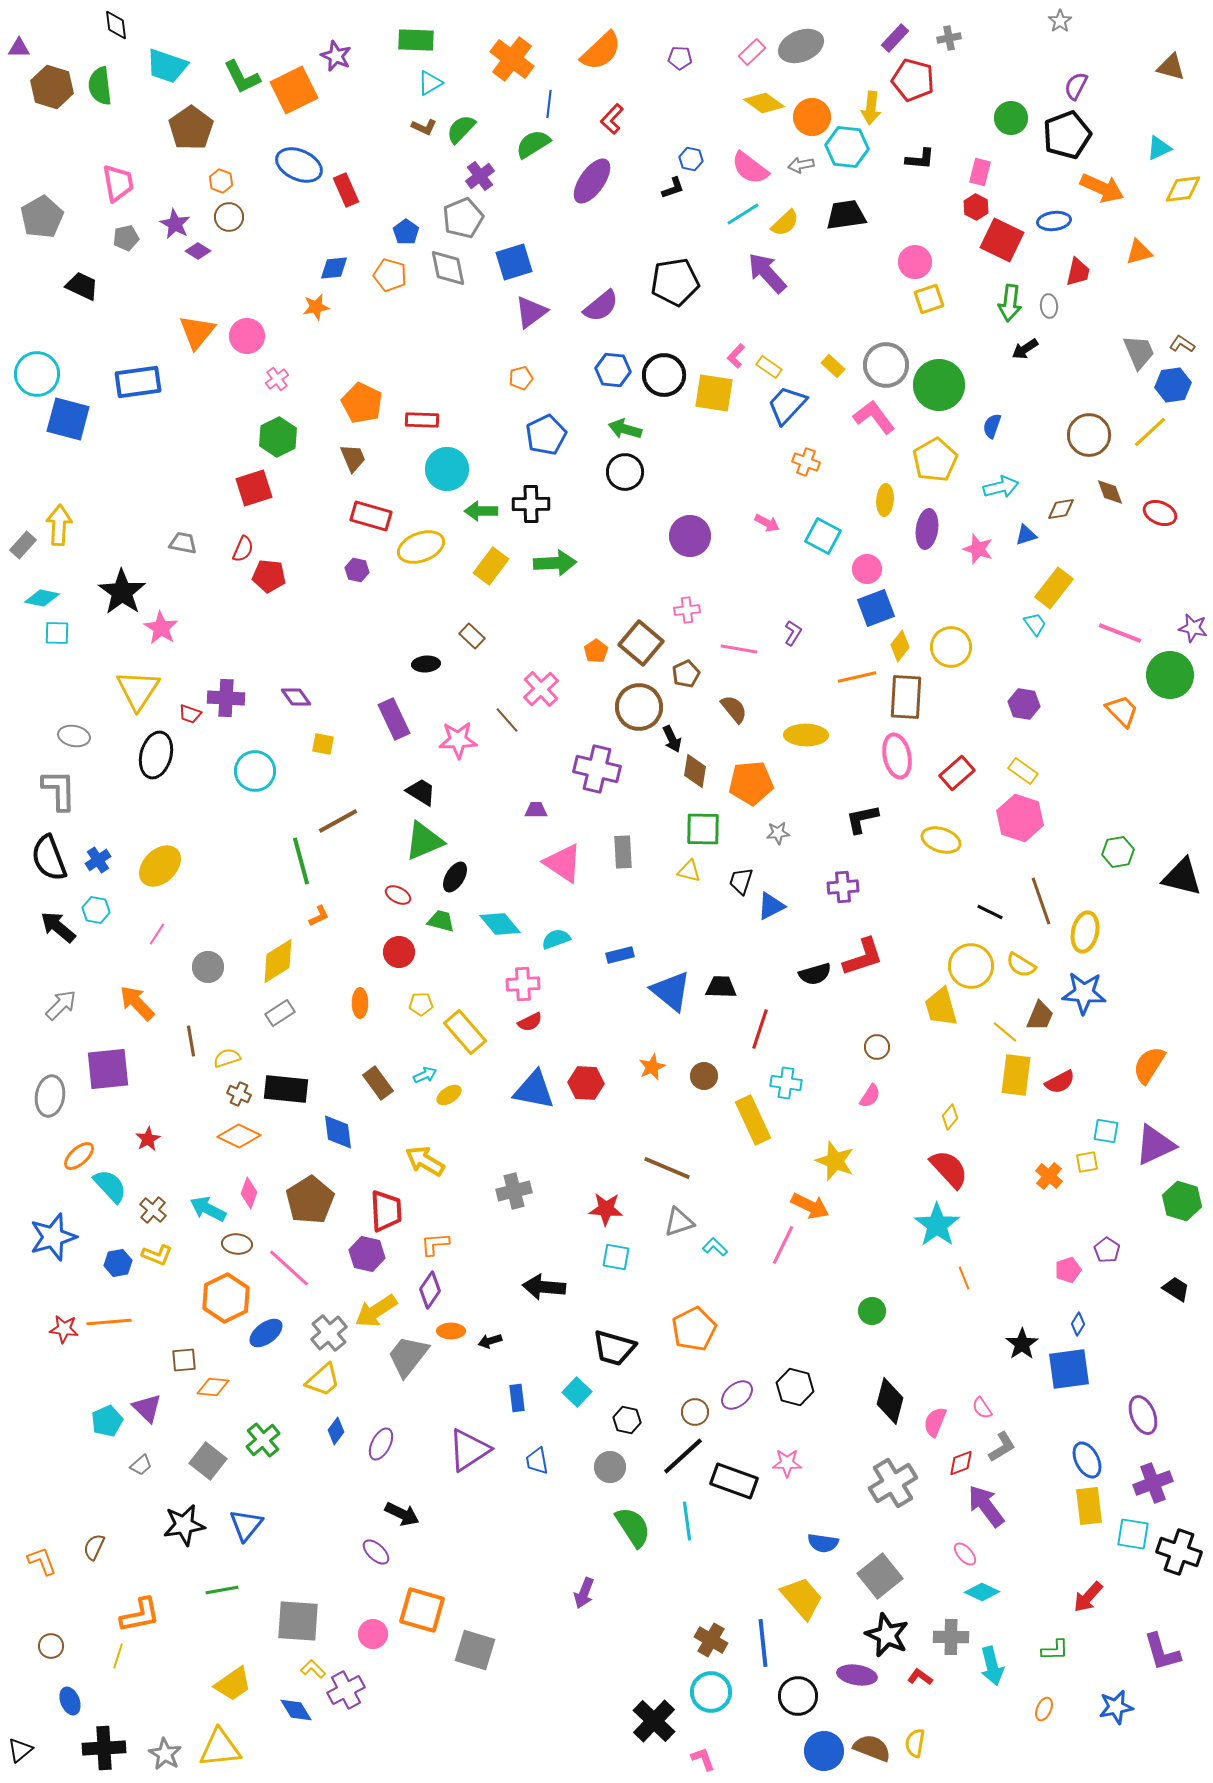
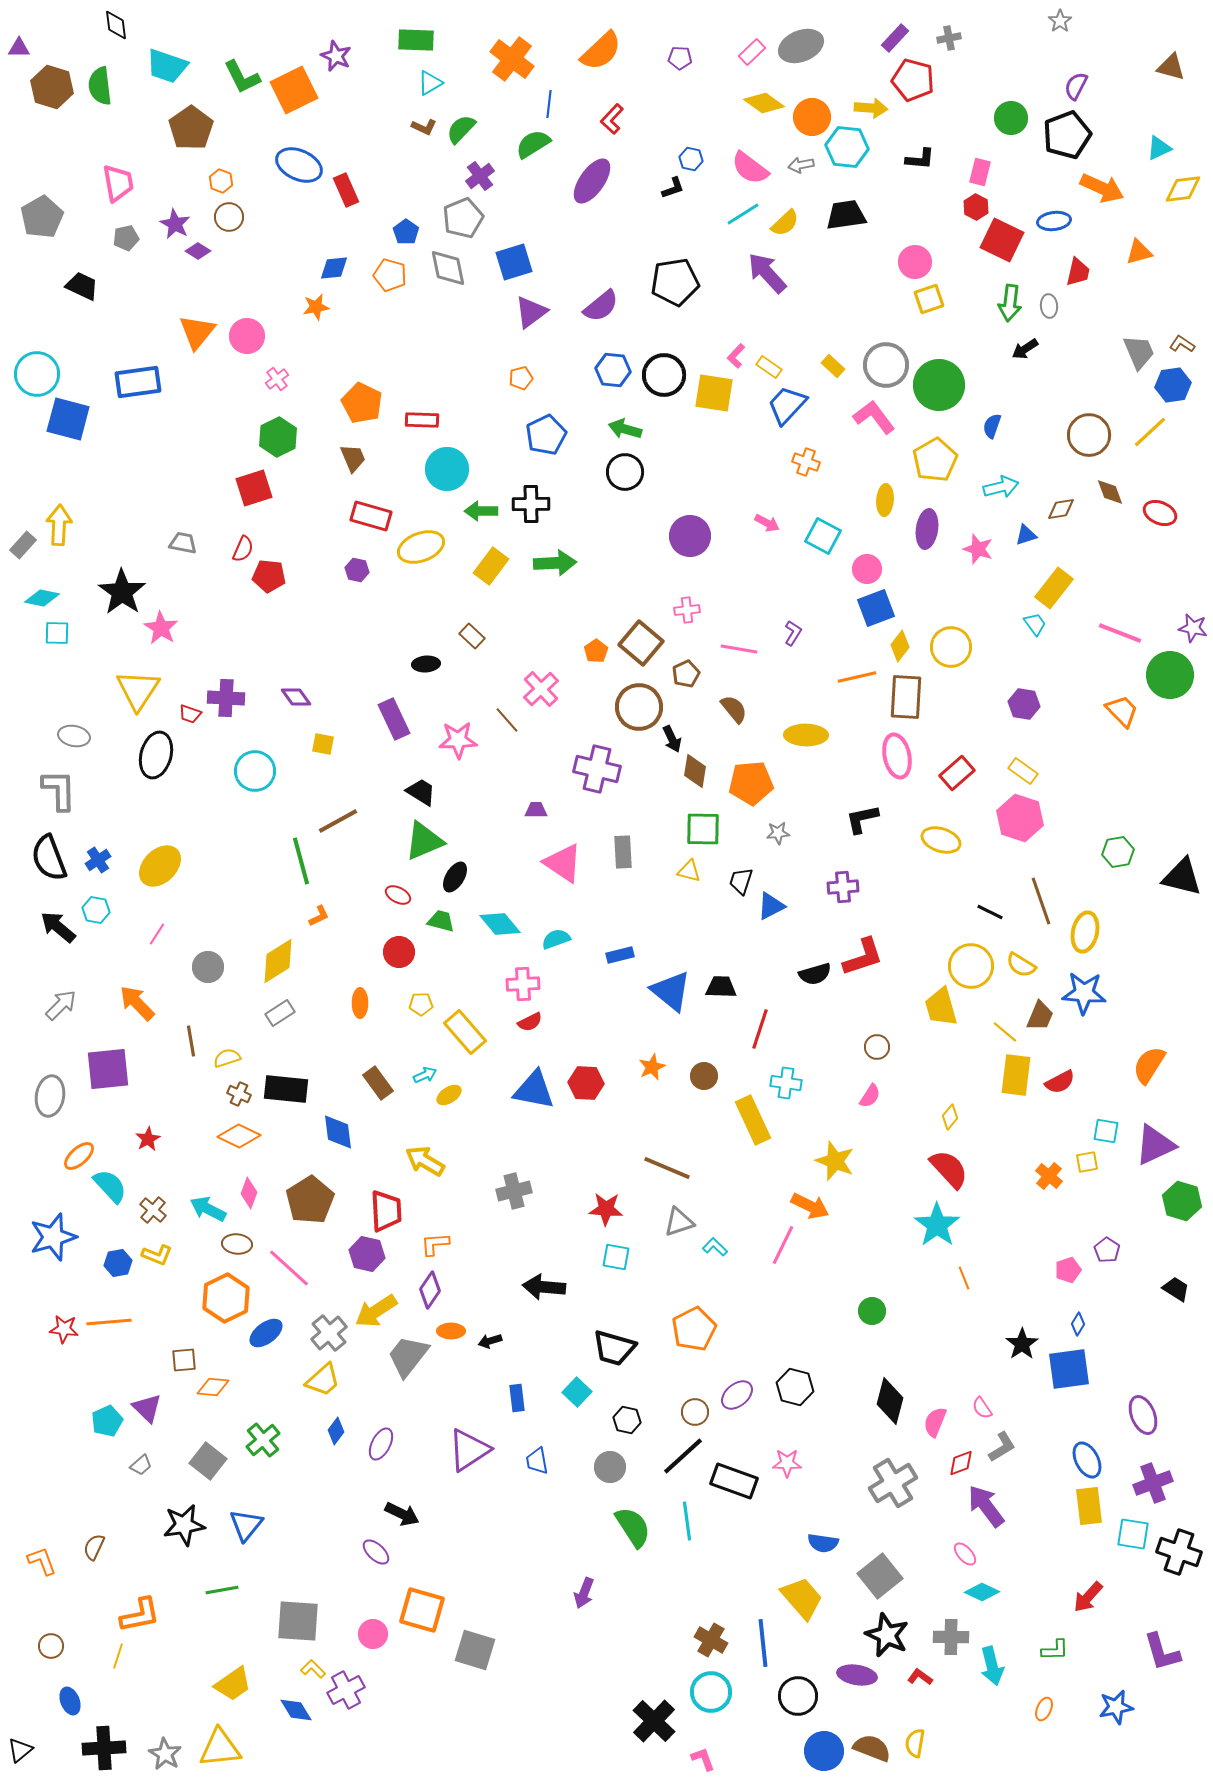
yellow arrow at (871, 108): rotated 92 degrees counterclockwise
